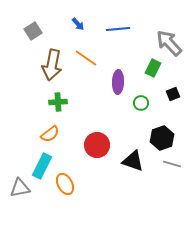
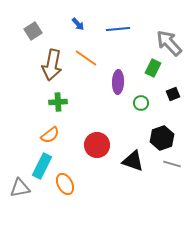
orange semicircle: moved 1 px down
